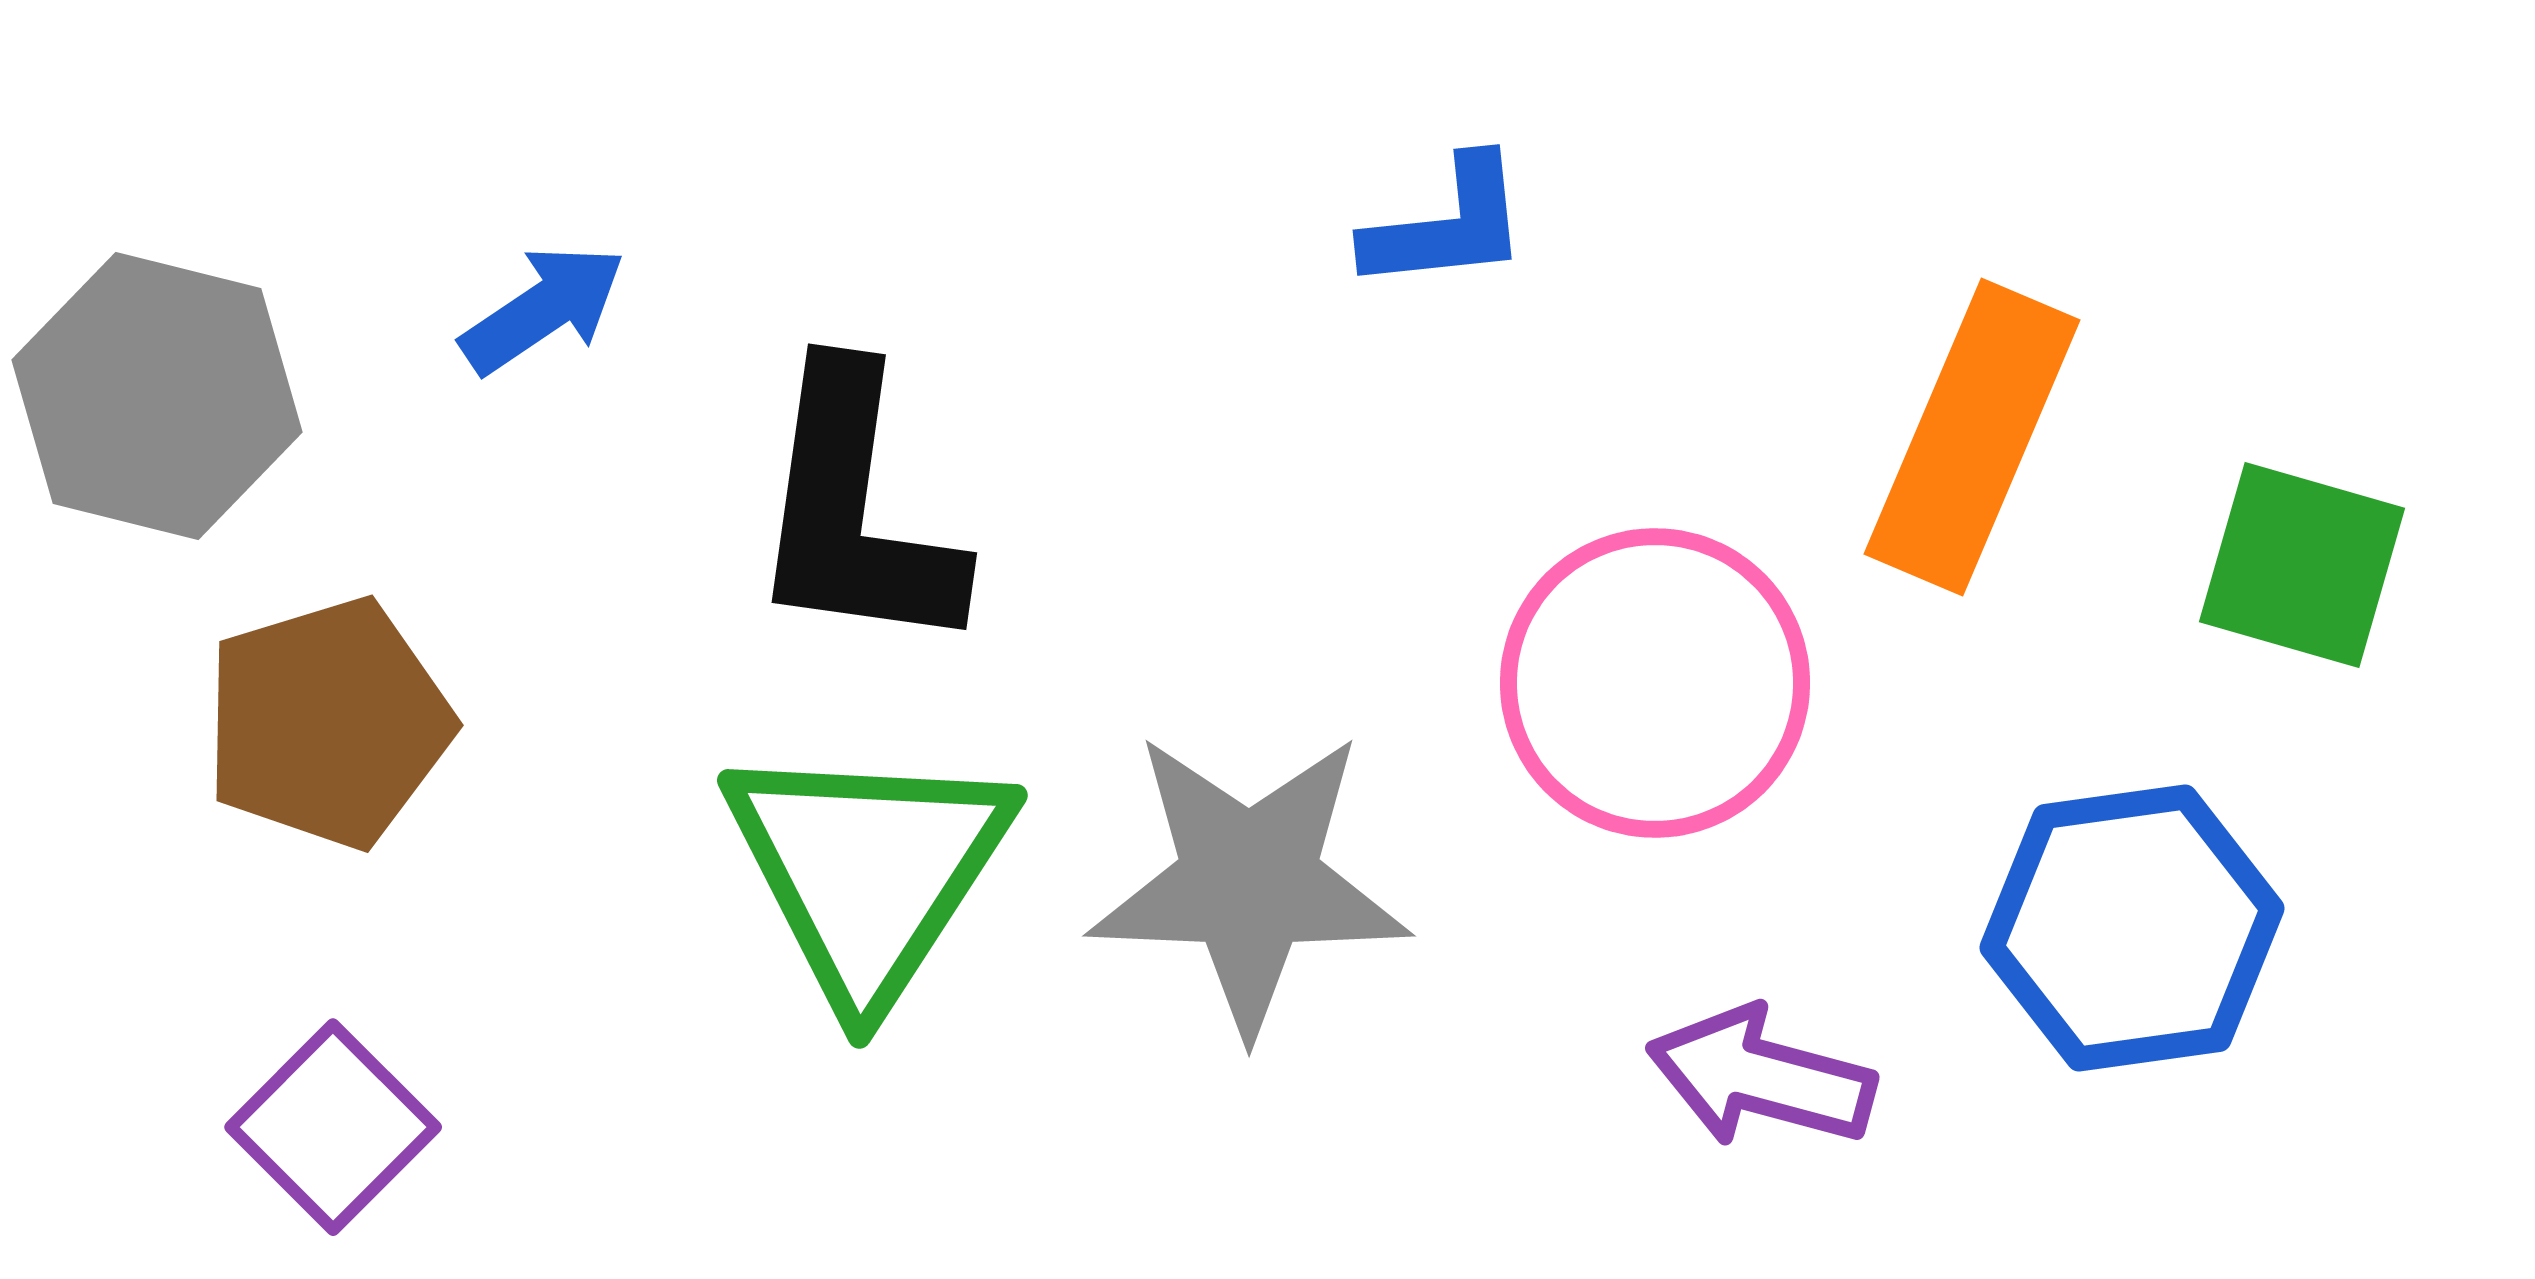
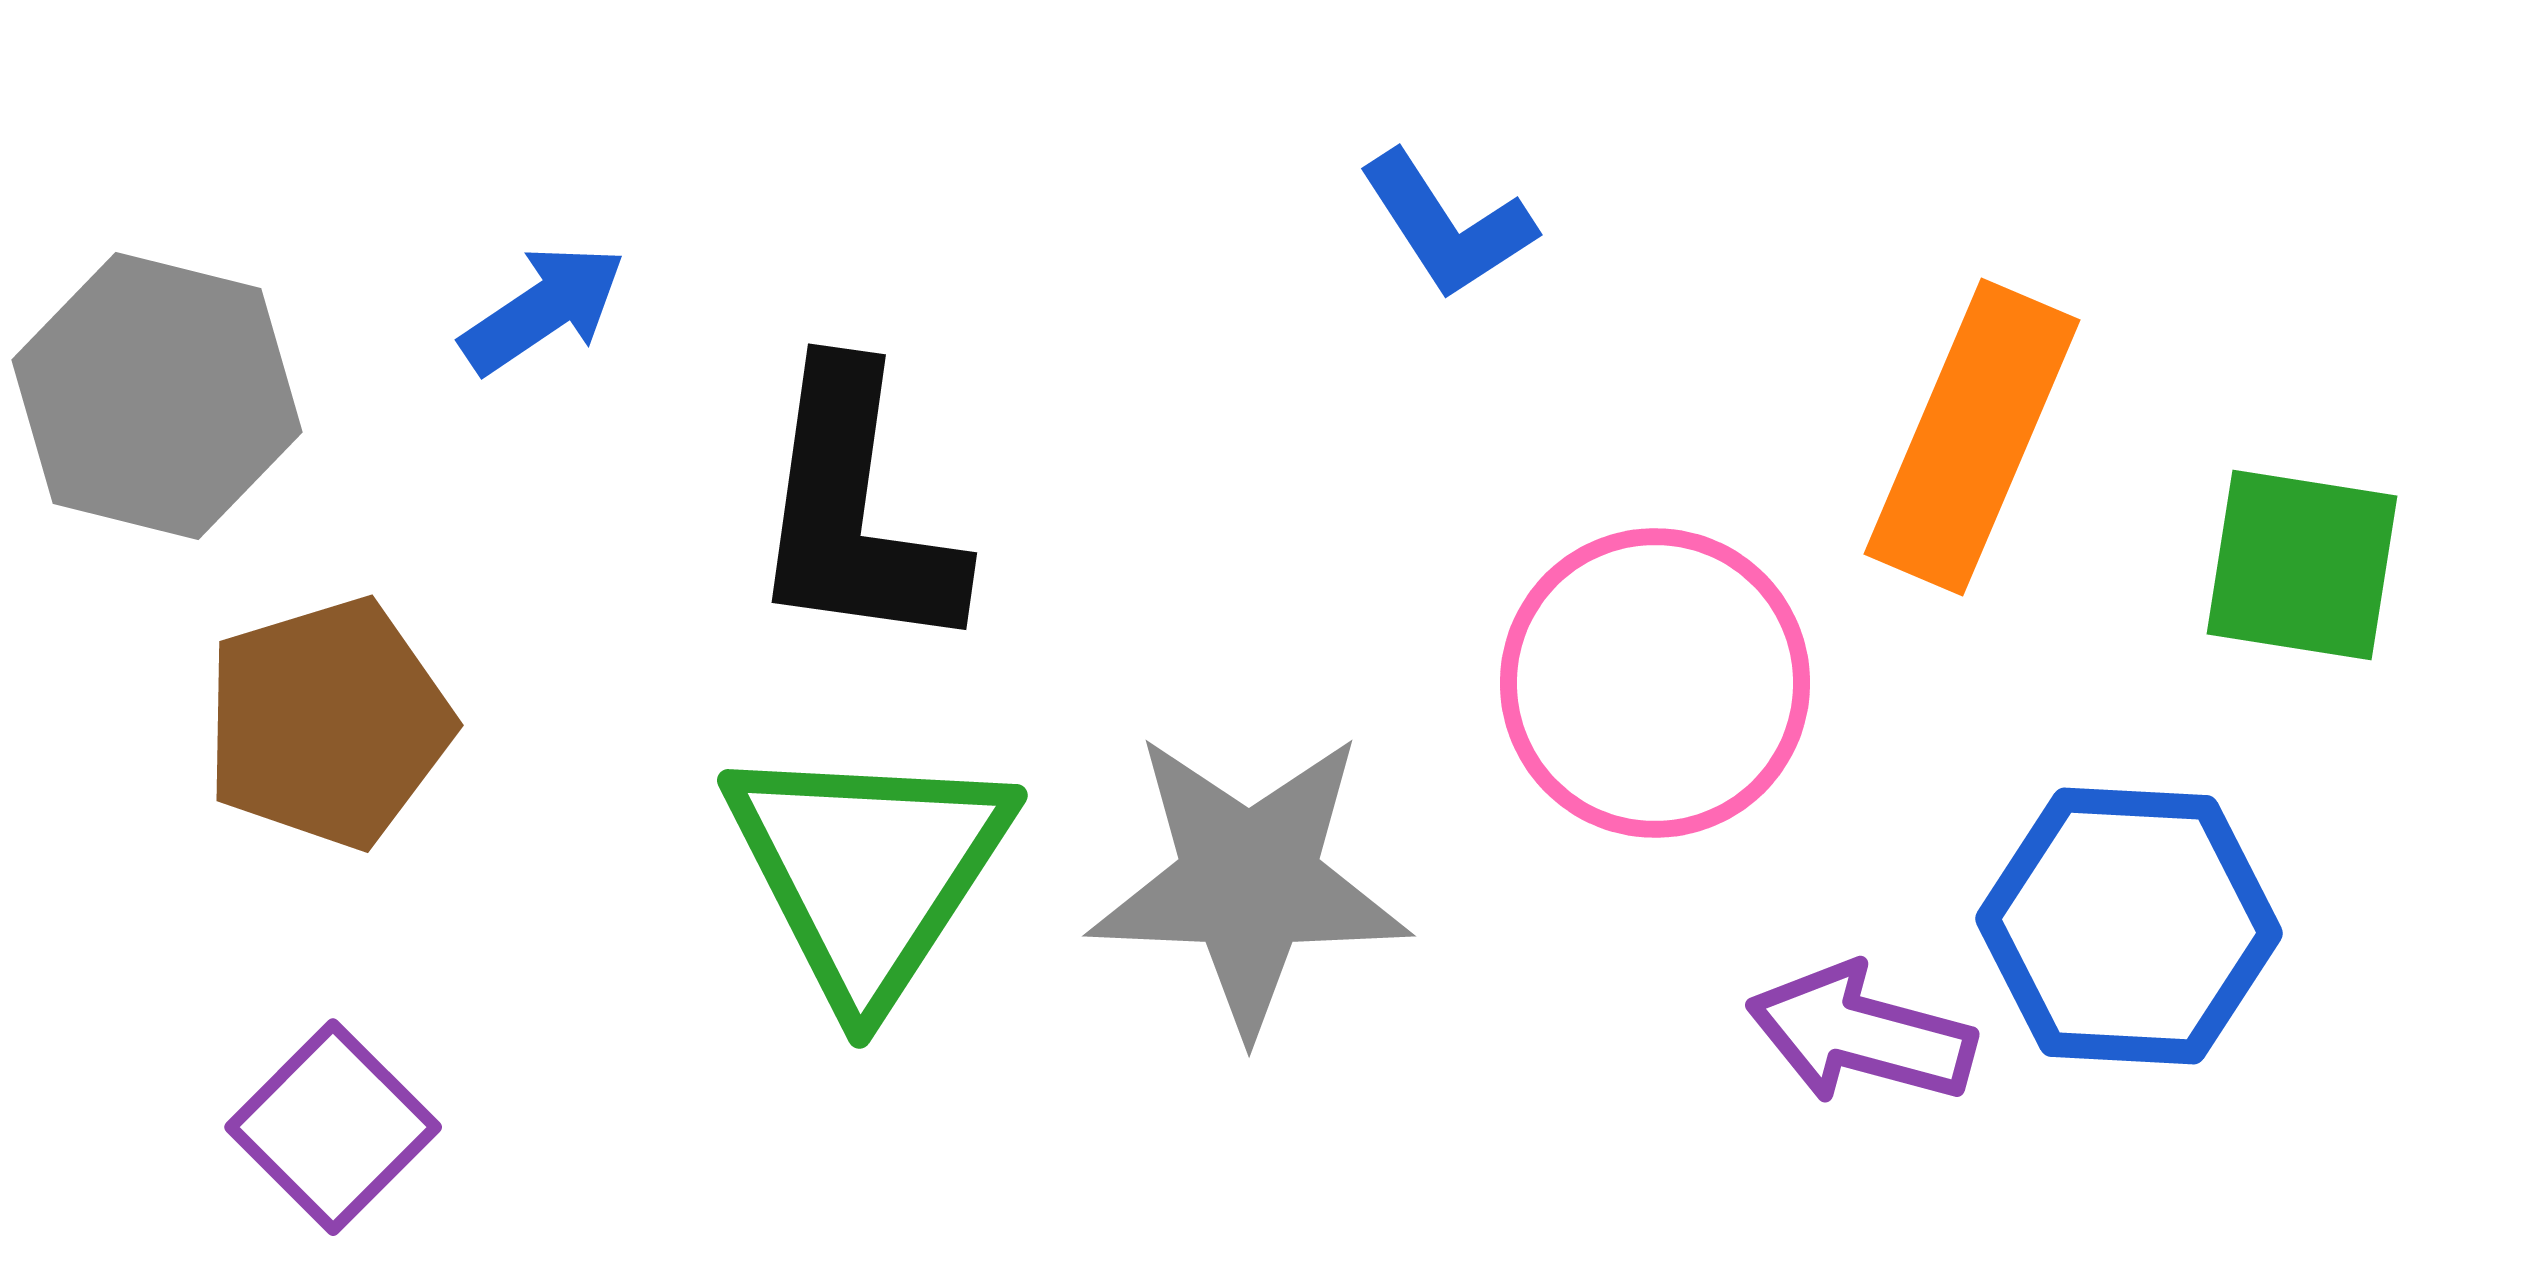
blue L-shape: rotated 63 degrees clockwise
green square: rotated 7 degrees counterclockwise
blue hexagon: moved 3 px left, 2 px up; rotated 11 degrees clockwise
purple arrow: moved 100 px right, 43 px up
